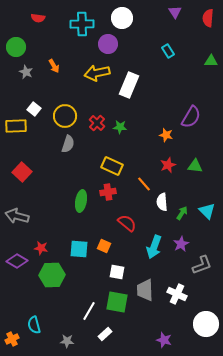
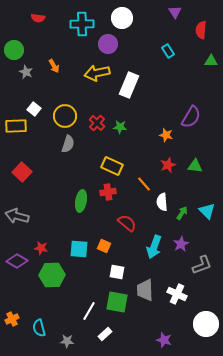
red semicircle at (208, 18): moved 7 px left, 12 px down
green circle at (16, 47): moved 2 px left, 3 px down
cyan semicircle at (34, 325): moved 5 px right, 3 px down
orange cross at (12, 339): moved 20 px up
